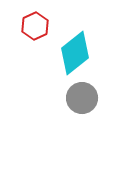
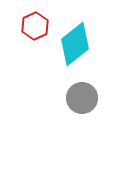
cyan diamond: moved 9 px up
